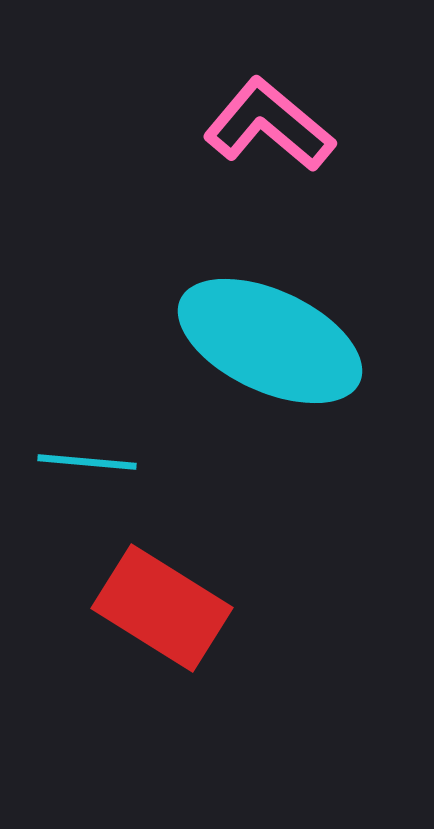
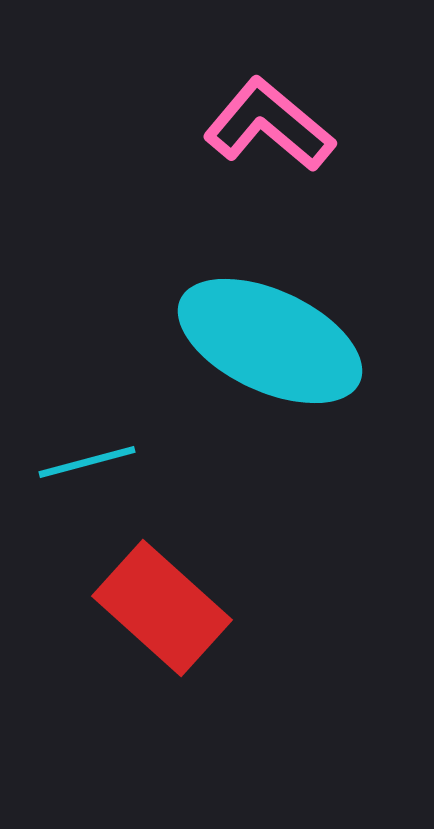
cyan line: rotated 20 degrees counterclockwise
red rectangle: rotated 10 degrees clockwise
